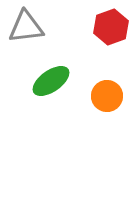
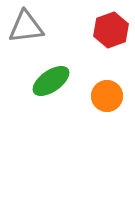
red hexagon: moved 3 px down
